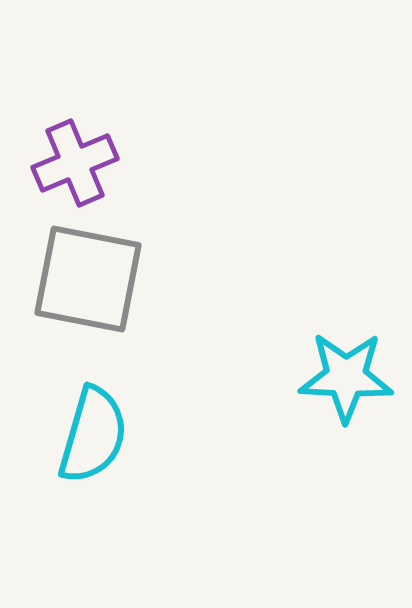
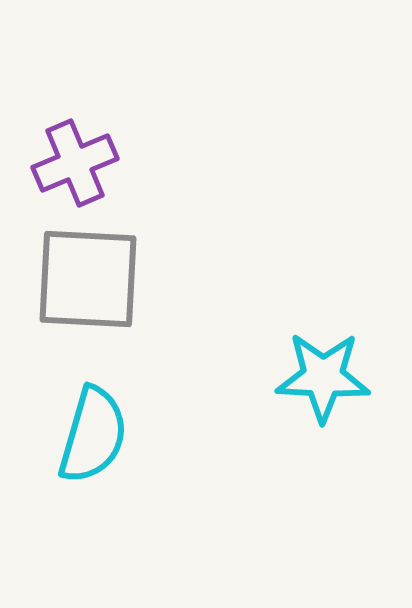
gray square: rotated 8 degrees counterclockwise
cyan star: moved 23 px left
